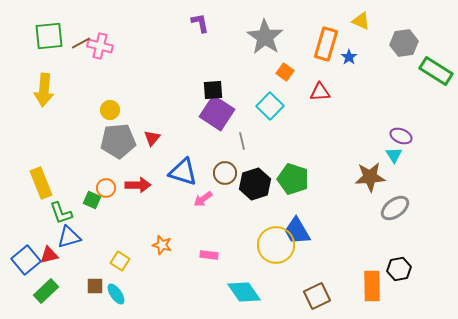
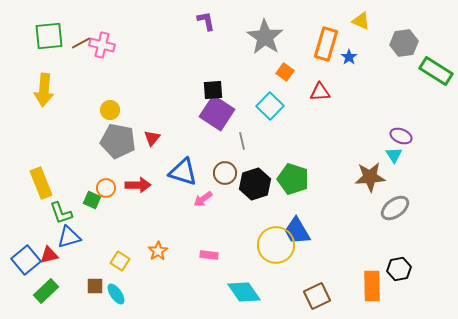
purple L-shape at (200, 23): moved 6 px right, 2 px up
pink cross at (100, 46): moved 2 px right, 1 px up
gray pentagon at (118, 141): rotated 16 degrees clockwise
orange star at (162, 245): moved 4 px left, 6 px down; rotated 24 degrees clockwise
